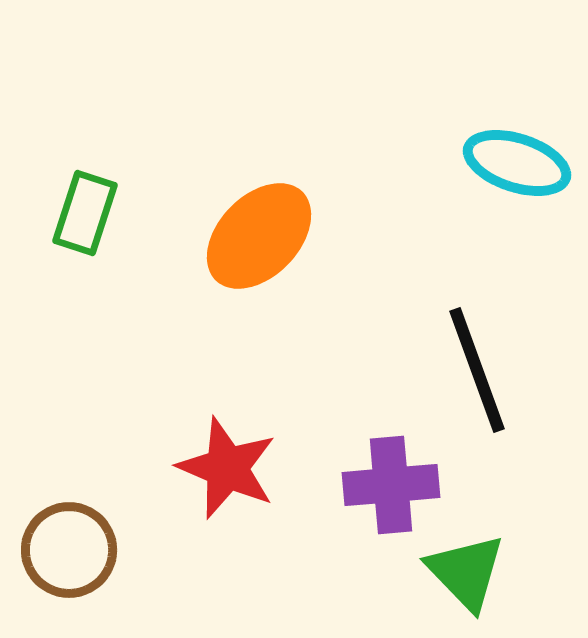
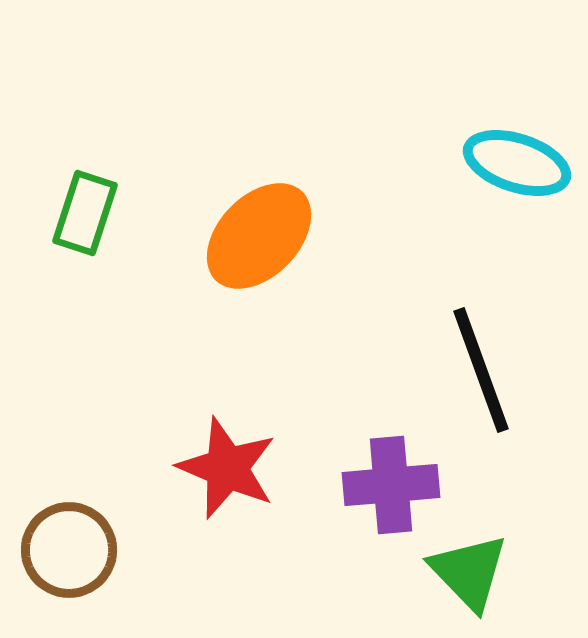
black line: moved 4 px right
green triangle: moved 3 px right
